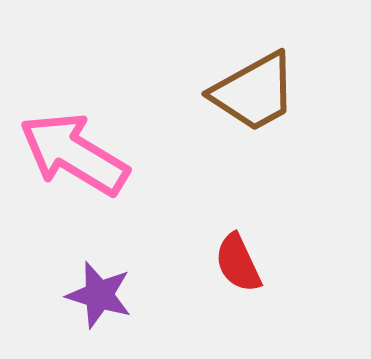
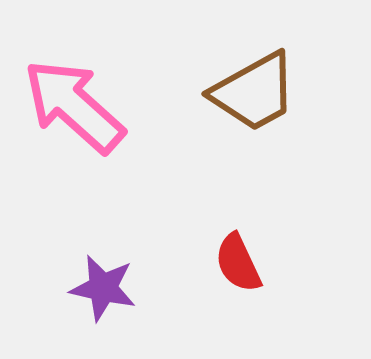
pink arrow: moved 48 px up; rotated 11 degrees clockwise
purple star: moved 4 px right, 7 px up; rotated 4 degrees counterclockwise
